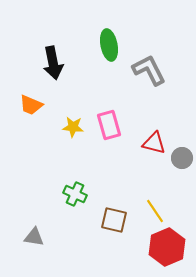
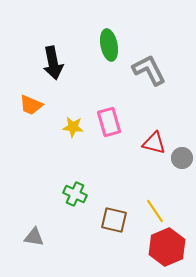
pink rectangle: moved 3 px up
